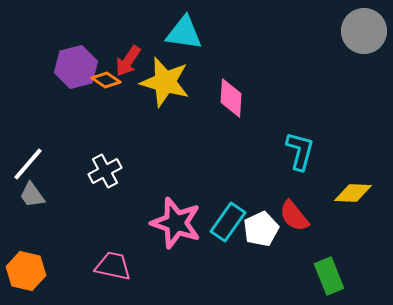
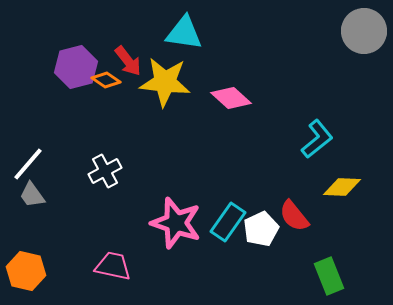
red arrow: rotated 72 degrees counterclockwise
yellow star: rotated 9 degrees counterclockwise
pink diamond: rotated 51 degrees counterclockwise
cyan L-shape: moved 17 px right, 12 px up; rotated 36 degrees clockwise
yellow diamond: moved 11 px left, 6 px up
